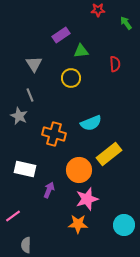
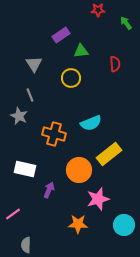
pink star: moved 11 px right
pink line: moved 2 px up
